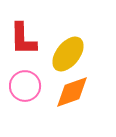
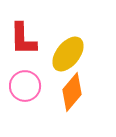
orange diamond: rotated 30 degrees counterclockwise
